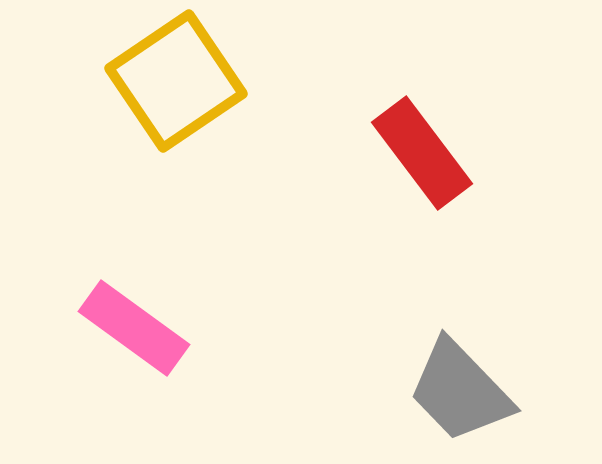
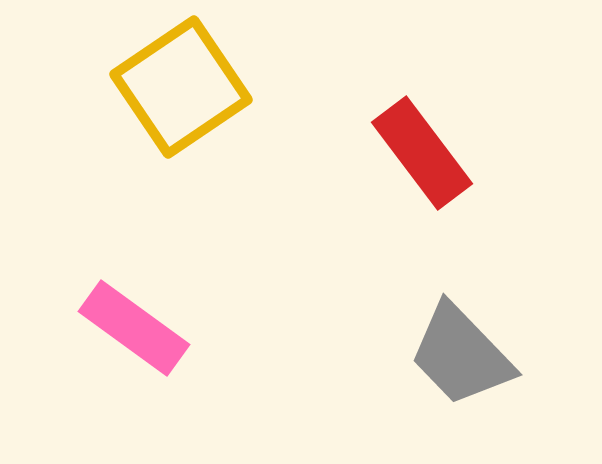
yellow square: moved 5 px right, 6 px down
gray trapezoid: moved 1 px right, 36 px up
